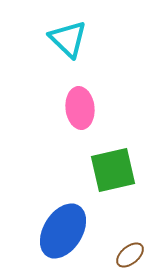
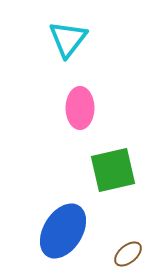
cyan triangle: rotated 24 degrees clockwise
pink ellipse: rotated 6 degrees clockwise
brown ellipse: moved 2 px left, 1 px up
